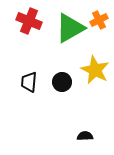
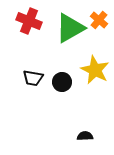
orange cross: rotated 24 degrees counterclockwise
black trapezoid: moved 4 px right, 4 px up; rotated 85 degrees counterclockwise
